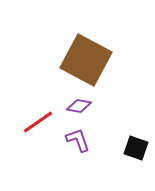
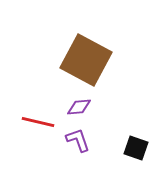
purple diamond: moved 1 px down; rotated 15 degrees counterclockwise
red line: rotated 48 degrees clockwise
